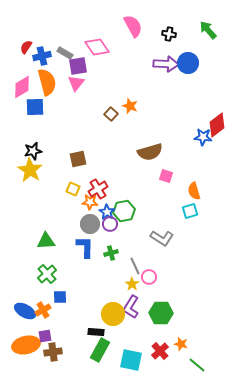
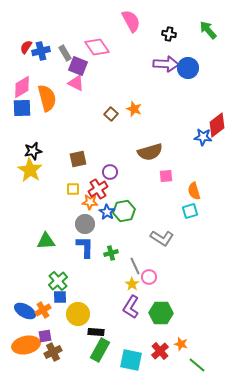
pink semicircle at (133, 26): moved 2 px left, 5 px up
gray rectangle at (65, 53): rotated 28 degrees clockwise
blue cross at (42, 56): moved 1 px left, 5 px up
blue circle at (188, 63): moved 5 px down
purple square at (78, 66): rotated 30 degrees clockwise
orange semicircle at (47, 82): moved 16 px down
pink triangle at (76, 83): rotated 42 degrees counterclockwise
orange star at (130, 106): moved 4 px right, 3 px down
blue square at (35, 107): moved 13 px left, 1 px down
pink square at (166, 176): rotated 24 degrees counterclockwise
yellow square at (73, 189): rotated 24 degrees counterclockwise
gray circle at (90, 224): moved 5 px left
purple circle at (110, 224): moved 52 px up
green cross at (47, 274): moved 11 px right, 7 px down
yellow circle at (113, 314): moved 35 px left
brown cross at (53, 352): rotated 18 degrees counterclockwise
